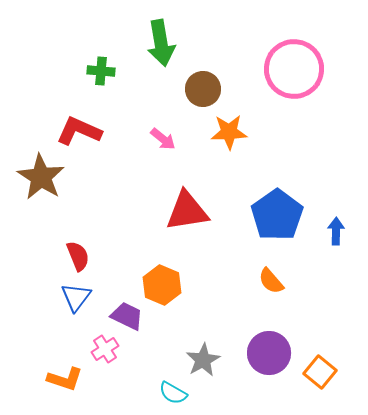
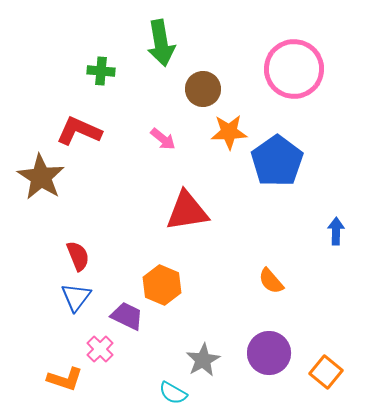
blue pentagon: moved 54 px up
pink cross: moved 5 px left; rotated 12 degrees counterclockwise
orange square: moved 6 px right
